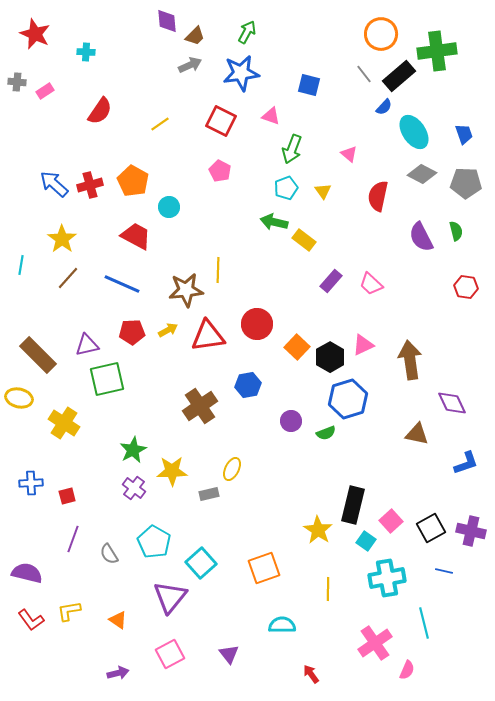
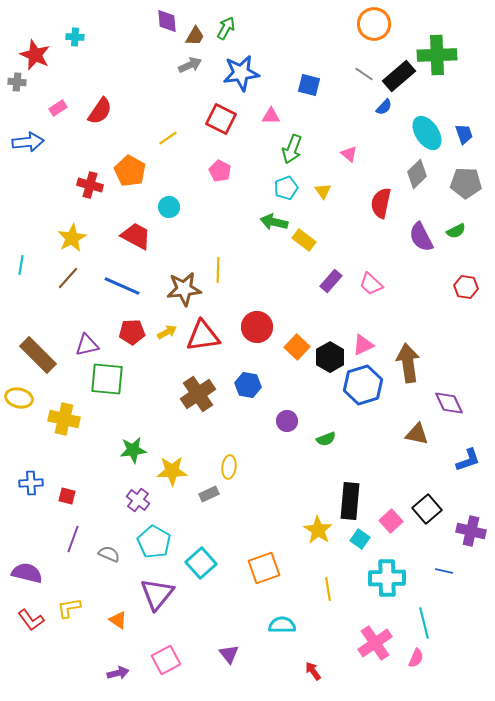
green arrow at (247, 32): moved 21 px left, 4 px up
red star at (35, 34): moved 21 px down
orange circle at (381, 34): moved 7 px left, 10 px up
brown trapezoid at (195, 36): rotated 15 degrees counterclockwise
green cross at (437, 51): moved 4 px down; rotated 6 degrees clockwise
cyan cross at (86, 52): moved 11 px left, 15 px up
gray line at (364, 74): rotated 18 degrees counterclockwise
pink rectangle at (45, 91): moved 13 px right, 17 px down
pink triangle at (271, 116): rotated 18 degrees counterclockwise
red square at (221, 121): moved 2 px up
yellow line at (160, 124): moved 8 px right, 14 px down
cyan ellipse at (414, 132): moved 13 px right, 1 px down
gray diamond at (422, 174): moved 5 px left; rotated 72 degrees counterclockwise
orange pentagon at (133, 181): moved 3 px left, 10 px up
blue arrow at (54, 184): moved 26 px left, 42 px up; rotated 132 degrees clockwise
red cross at (90, 185): rotated 30 degrees clockwise
red semicircle at (378, 196): moved 3 px right, 7 px down
green semicircle at (456, 231): rotated 78 degrees clockwise
yellow star at (62, 239): moved 10 px right, 1 px up; rotated 8 degrees clockwise
blue line at (122, 284): moved 2 px down
brown star at (186, 290): moved 2 px left, 1 px up
red circle at (257, 324): moved 3 px down
yellow arrow at (168, 330): moved 1 px left, 2 px down
red triangle at (208, 336): moved 5 px left
brown arrow at (410, 360): moved 2 px left, 3 px down
green square at (107, 379): rotated 18 degrees clockwise
blue hexagon at (248, 385): rotated 20 degrees clockwise
blue hexagon at (348, 399): moved 15 px right, 14 px up
purple diamond at (452, 403): moved 3 px left
brown cross at (200, 406): moved 2 px left, 12 px up
purple circle at (291, 421): moved 4 px left
yellow cross at (64, 423): moved 4 px up; rotated 20 degrees counterclockwise
green semicircle at (326, 433): moved 6 px down
green star at (133, 450): rotated 20 degrees clockwise
blue L-shape at (466, 463): moved 2 px right, 3 px up
yellow ellipse at (232, 469): moved 3 px left, 2 px up; rotated 20 degrees counterclockwise
purple cross at (134, 488): moved 4 px right, 12 px down
gray rectangle at (209, 494): rotated 12 degrees counterclockwise
red square at (67, 496): rotated 30 degrees clockwise
black rectangle at (353, 505): moved 3 px left, 4 px up; rotated 9 degrees counterclockwise
black square at (431, 528): moved 4 px left, 19 px up; rotated 12 degrees counterclockwise
cyan square at (366, 541): moved 6 px left, 2 px up
gray semicircle at (109, 554): rotated 145 degrees clockwise
cyan cross at (387, 578): rotated 9 degrees clockwise
yellow line at (328, 589): rotated 10 degrees counterclockwise
purple triangle at (170, 597): moved 13 px left, 3 px up
yellow L-shape at (69, 611): moved 3 px up
pink square at (170, 654): moved 4 px left, 6 px down
pink semicircle at (407, 670): moved 9 px right, 12 px up
red arrow at (311, 674): moved 2 px right, 3 px up
